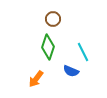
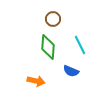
green diamond: rotated 15 degrees counterclockwise
cyan line: moved 3 px left, 7 px up
orange arrow: moved 2 px down; rotated 114 degrees counterclockwise
